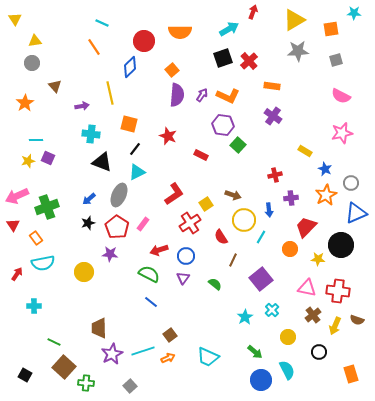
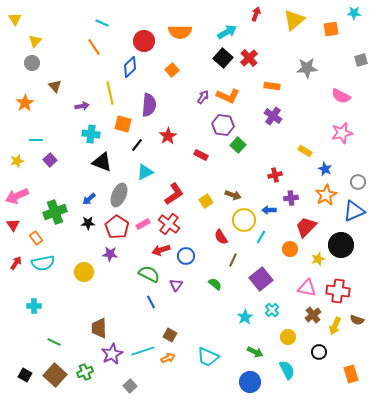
red arrow at (253, 12): moved 3 px right, 2 px down
yellow triangle at (294, 20): rotated 10 degrees counterclockwise
cyan arrow at (229, 29): moved 2 px left, 3 px down
yellow triangle at (35, 41): rotated 40 degrees counterclockwise
gray star at (298, 51): moved 9 px right, 17 px down
black square at (223, 58): rotated 30 degrees counterclockwise
gray square at (336, 60): moved 25 px right
red cross at (249, 61): moved 3 px up
purple semicircle at (177, 95): moved 28 px left, 10 px down
purple arrow at (202, 95): moved 1 px right, 2 px down
orange square at (129, 124): moved 6 px left
red star at (168, 136): rotated 18 degrees clockwise
black line at (135, 149): moved 2 px right, 4 px up
purple square at (48, 158): moved 2 px right, 2 px down; rotated 24 degrees clockwise
yellow star at (28, 161): moved 11 px left
cyan triangle at (137, 172): moved 8 px right
gray circle at (351, 183): moved 7 px right, 1 px up
yellow square at (206, 204): moved 3 px up
green cross at (47, 207): moved 8 px right, 5 px down
blue arrow at (269, 210): rotated 96 degrees clockwise
blue triangle at (356, 213): moved 2 px left, 2 px up
black star at (88, 223): rotated 16 degrees clockwise
red cross at (190, 223): moved 21 px left, 1 px down; rotated 20 degrees counterclockwise
pink rectangle at (143, 224): rotated 24 degrees clockwise
red arrow at (159, 250): moved 2 px right
yellow star at (318, 259): rotated 24 degrees counterclockwise
red arrow at (17, 274): moved 1 px left, 11 px up
purple triangle at (183, 278): moved 7 px left, 7 px down
blue line at (151, 302): rotated 24 degrees clockwise
brown square at (170, 335): rotated 24 degrees counterclockwise
green arrow at (255, 352): rotated 14 degrees counterclockwise
brown square at (64, 367): moved 9 px left, 8 px down
blue circle at (261, 380): moved 11 px left, 2 px down
green cross at (86, 383): moved 1 px left, 11 px up; rotated 28 degrees counterclockwise
